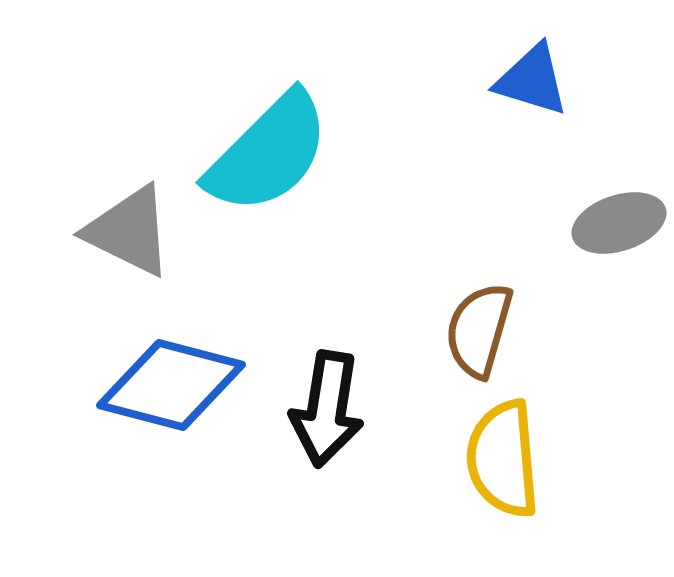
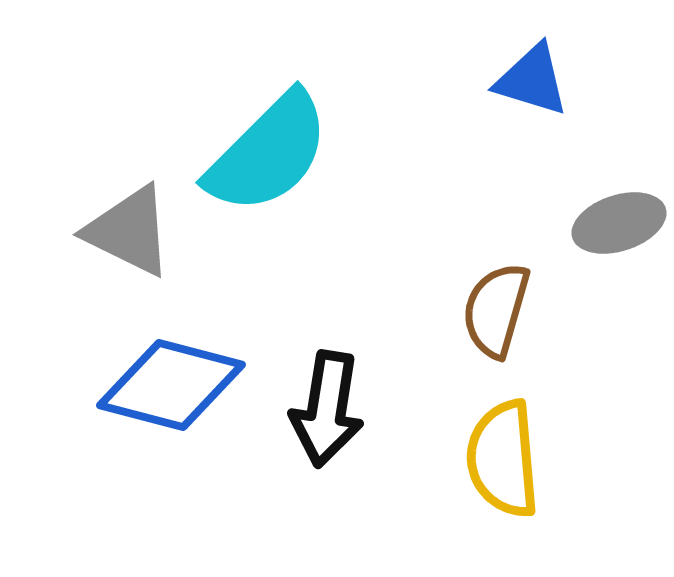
brown semicircle: moved 17 px right, 20 px up
